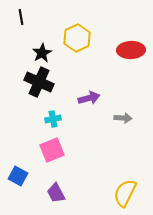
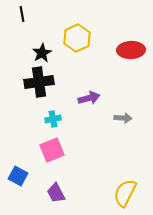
black line: moved 1 px right, 3 px up
black cross: rotated 32 degrees counterclockwise
